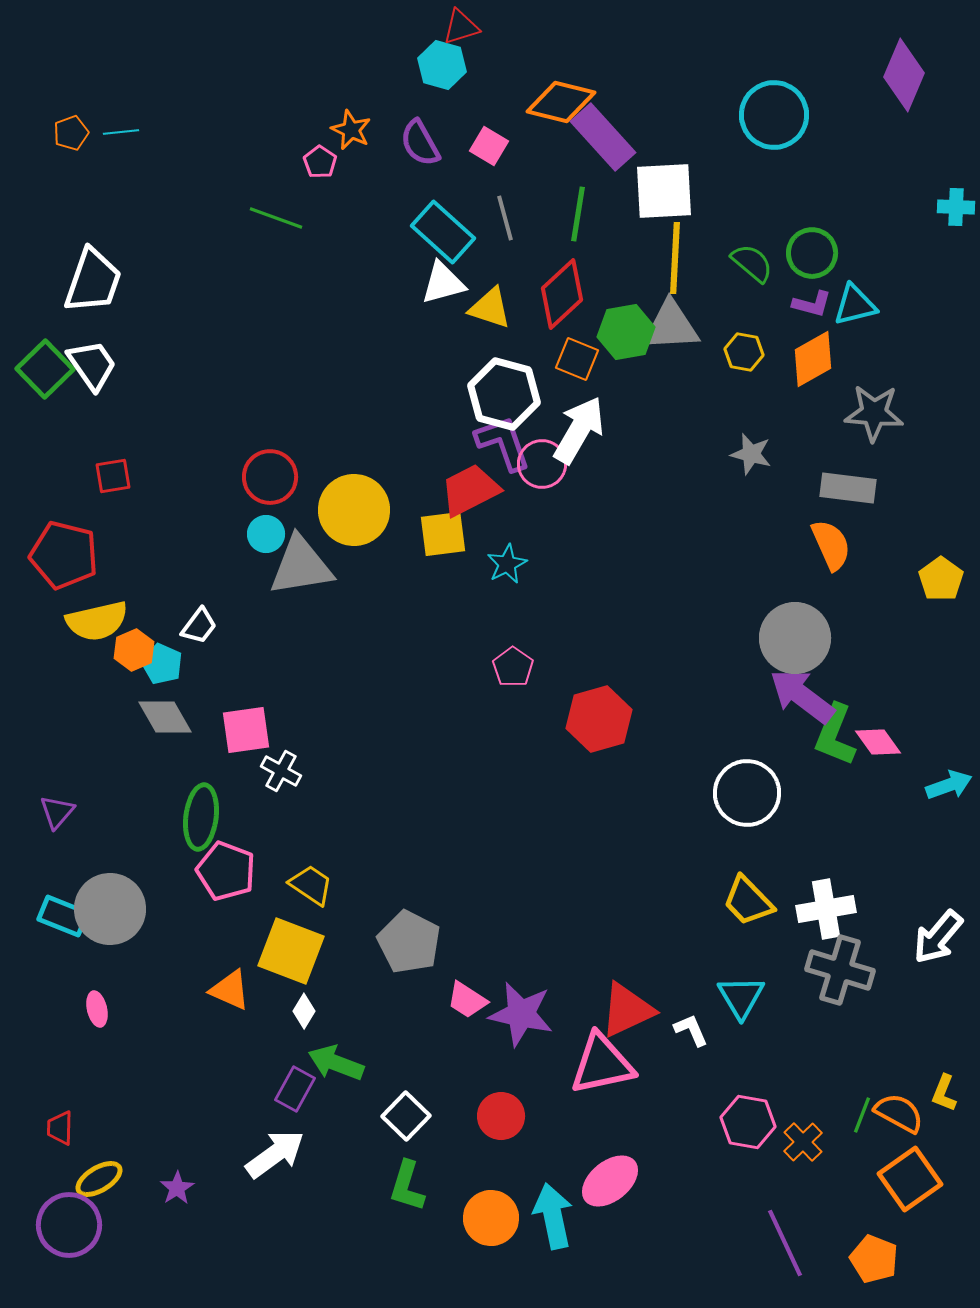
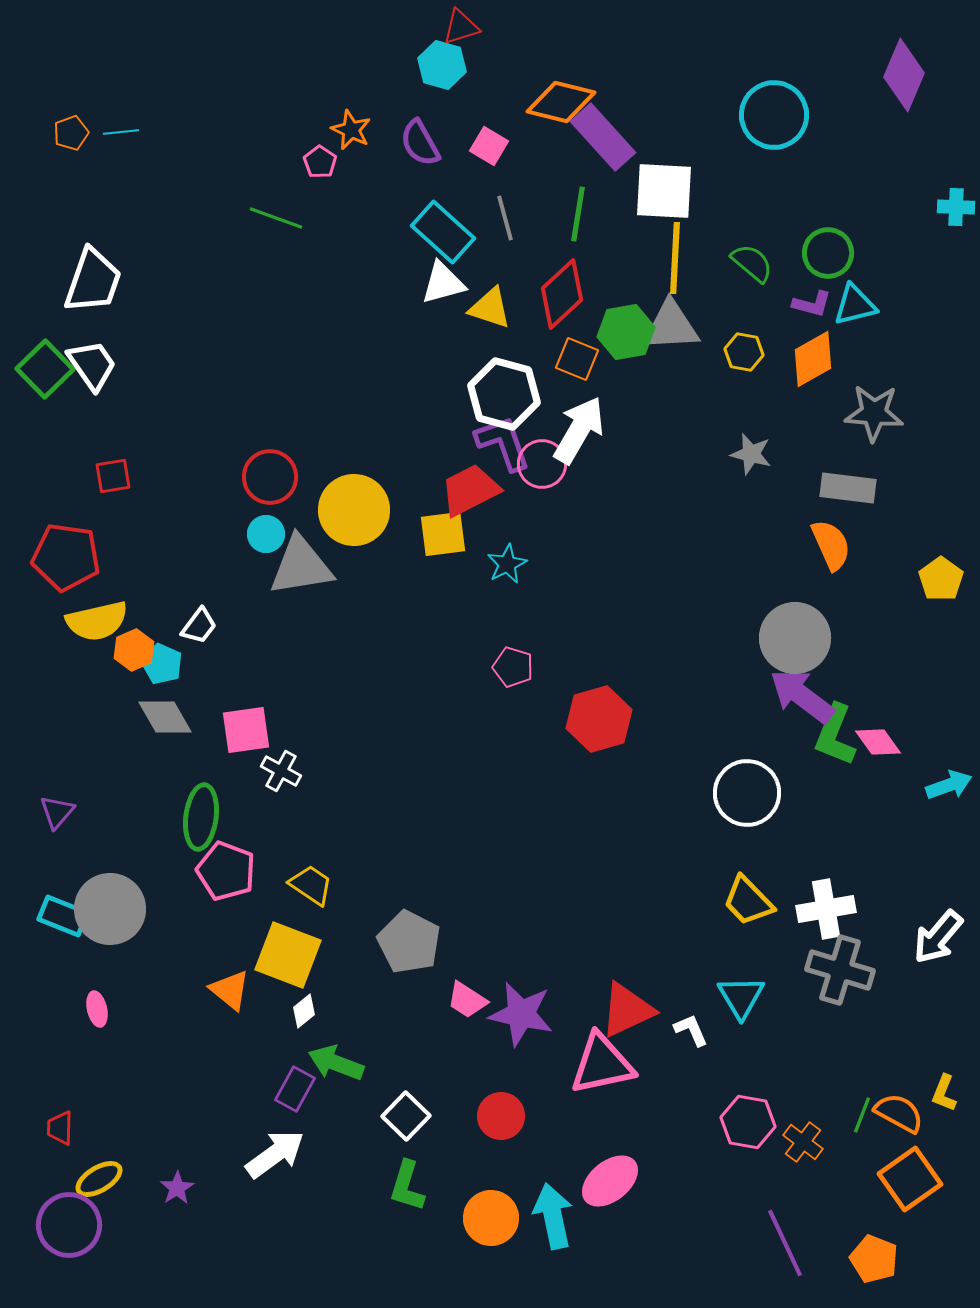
white square at (664, 191): rotated 6 degrees clockwise
green circle at (812, 253): moved 16 px right
red pentagon at (64, 555): moved 2 px right, 2 px down; rotated 6 degrees counterclockwise
pink pentagon at (513, 667): rotated 18 degrees counterclockwise
yellow square at (291, 951): moved 3 px left, 4 px down
orange triangle at (230, 990): rotated 15 degrees clockwise
white diamond at (304, 1011): rotated 20 degrees clockwise
orange cross at (803, 1142): rotated 9 degrees counterclockwise
